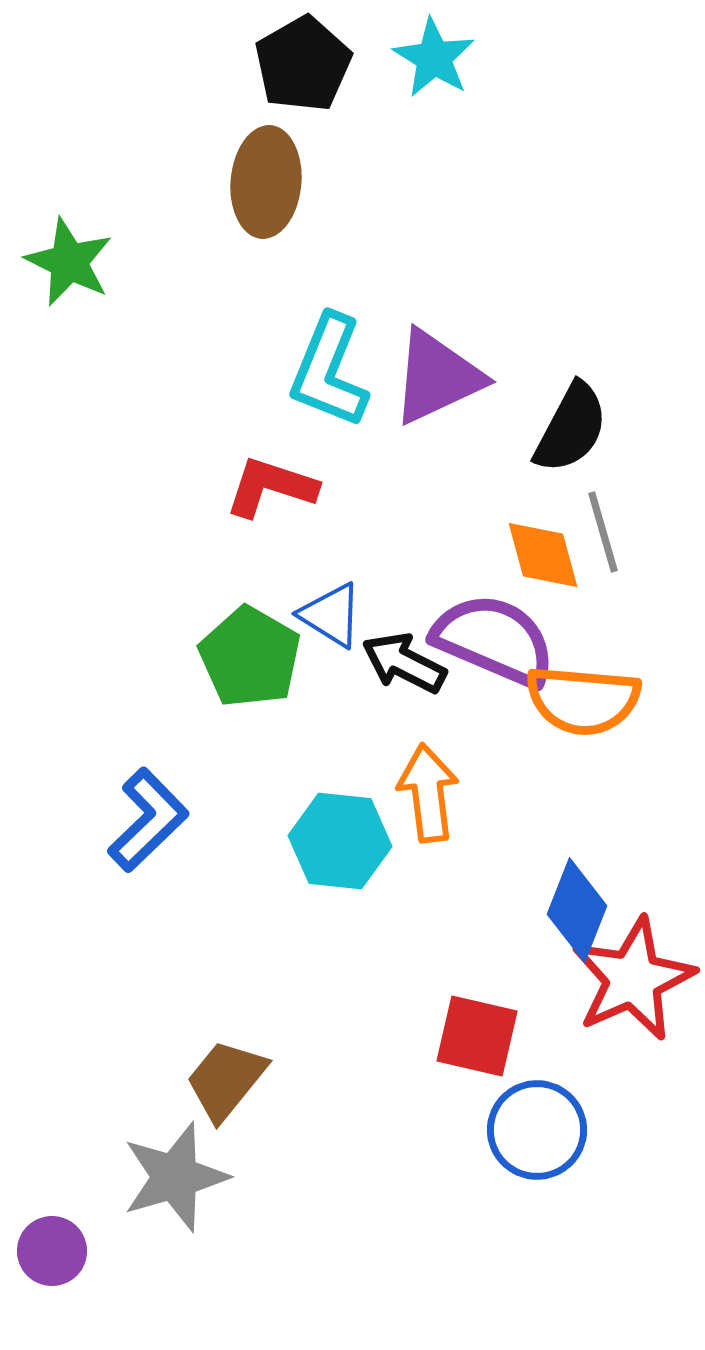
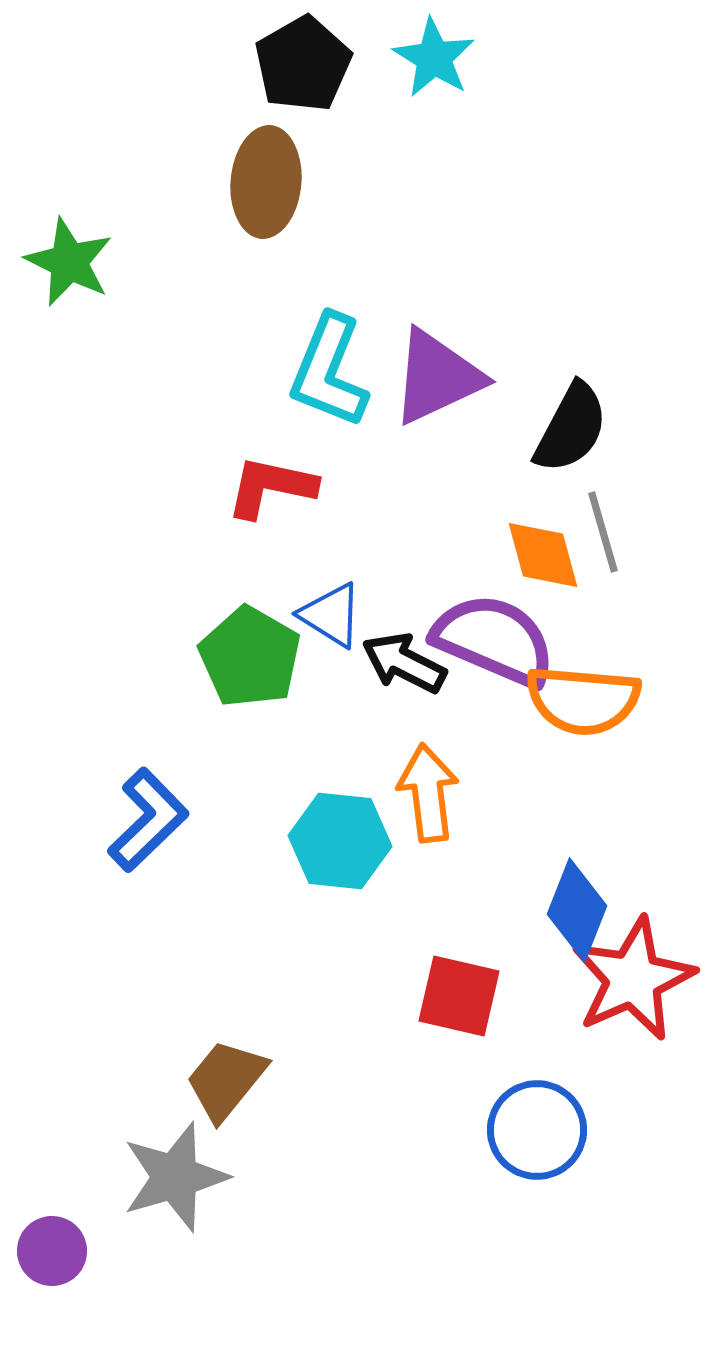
red L-shape: rotated 6 degrees counterclockwise
red square: moved 18 px left, 40 px up
